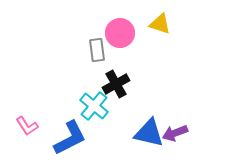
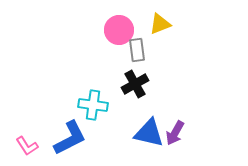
yellow triangle: rotated 40 degrees counterclockwise
pink circle: moved 1 px left, 3 px up
gray rectangle: moved 40 px right
black cross: moved 19 px right
cyan cross: moved 1 px left, 1 px up; rotated 32 degrees counterclockwise
pink L-shape: moved 20 px down
purple arrow: rotated 40 degrees counterclockwise
